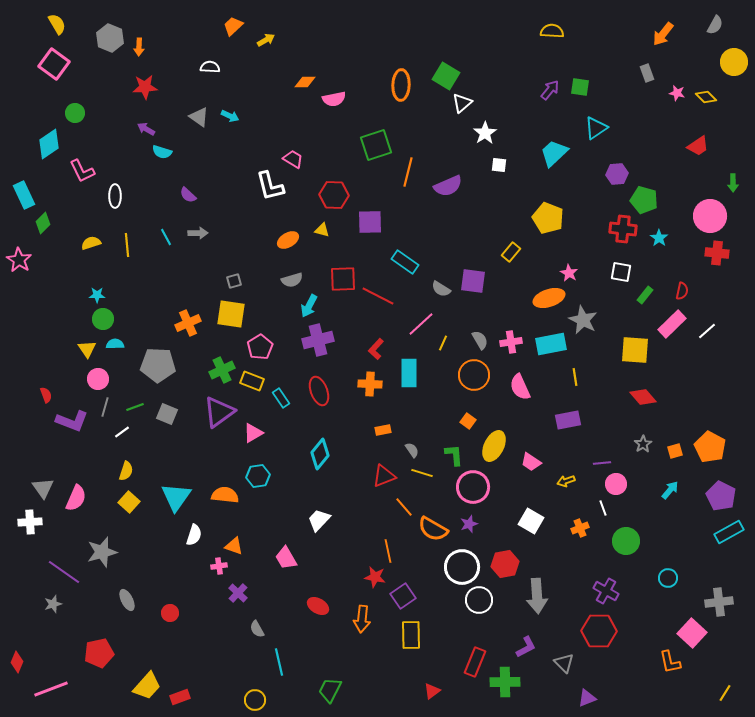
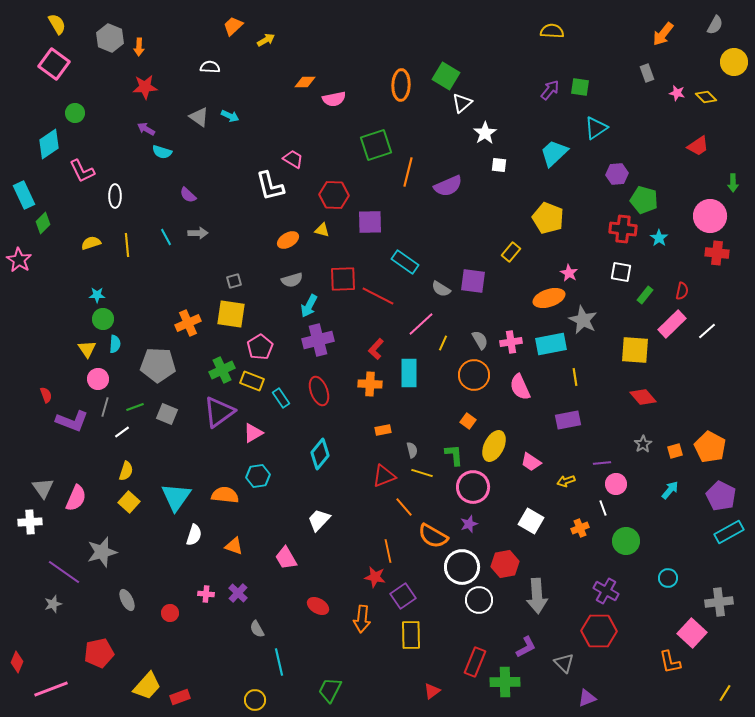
cyan semicircle at (115, 344): rotated 96 degrees clockwise
gray semicircle at (412, 450): rotated 21 degrees clockwise
orange semicircle at (433, 529): moved 7 px down
pink cross at (219, 566): moved 13 px left, 28 px down; rotated 14 degrees clockwise
